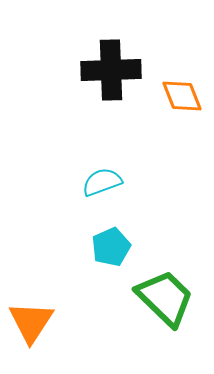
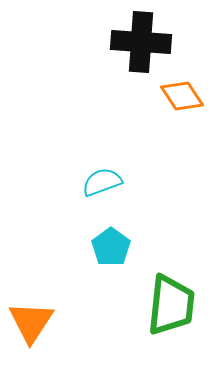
black cross: moved 30 px right, 28 px up; rotated 6 degrees clockwise
orange diamond: rotated 12 degrees counterclockwise
cyan pentagon: rotated 12 degrees counterclockwise
green trapezoid: moved 6 px right, 7 px down; rotated 52 degrees clockwise
